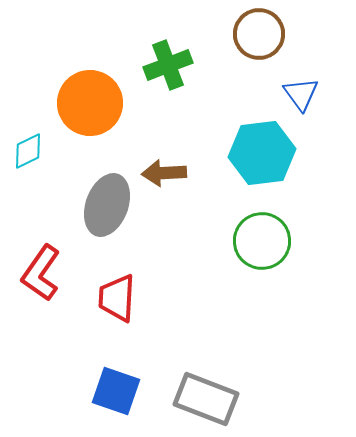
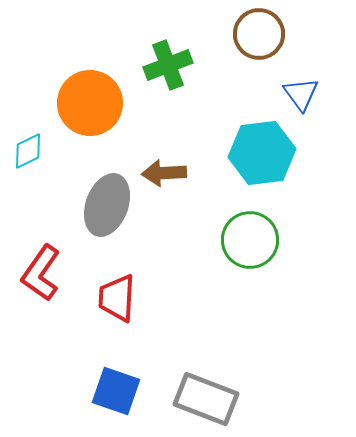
green circle: moved 12 px left, 1 px up
